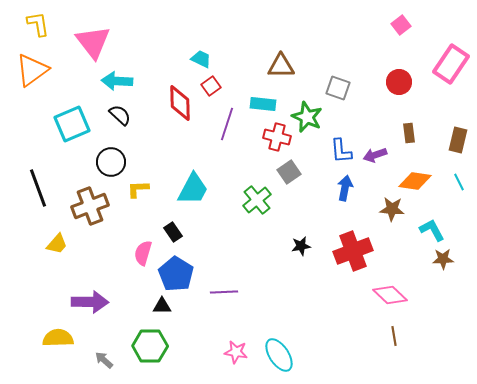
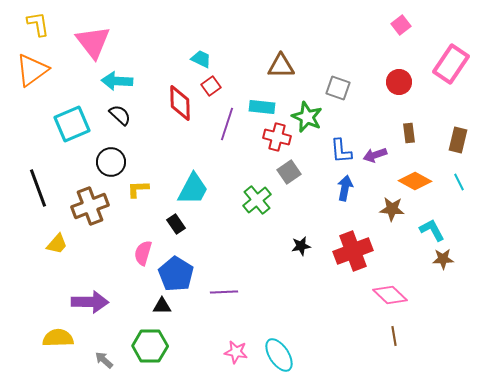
cyan rectangle at (263, 104): moved 1 px left, 3 px down
orange diamond at (415, 181): rotated 20 degrees clockwise
black rectangle at (173, 232): moved 3 px right, 8 px up
